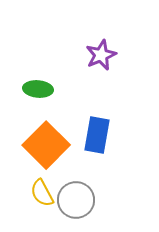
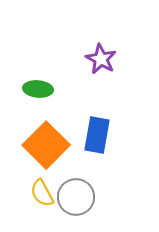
purple star: moved 4 px down; rotated 20 degrees counterclockwise
gray circle: moved 3 px up
